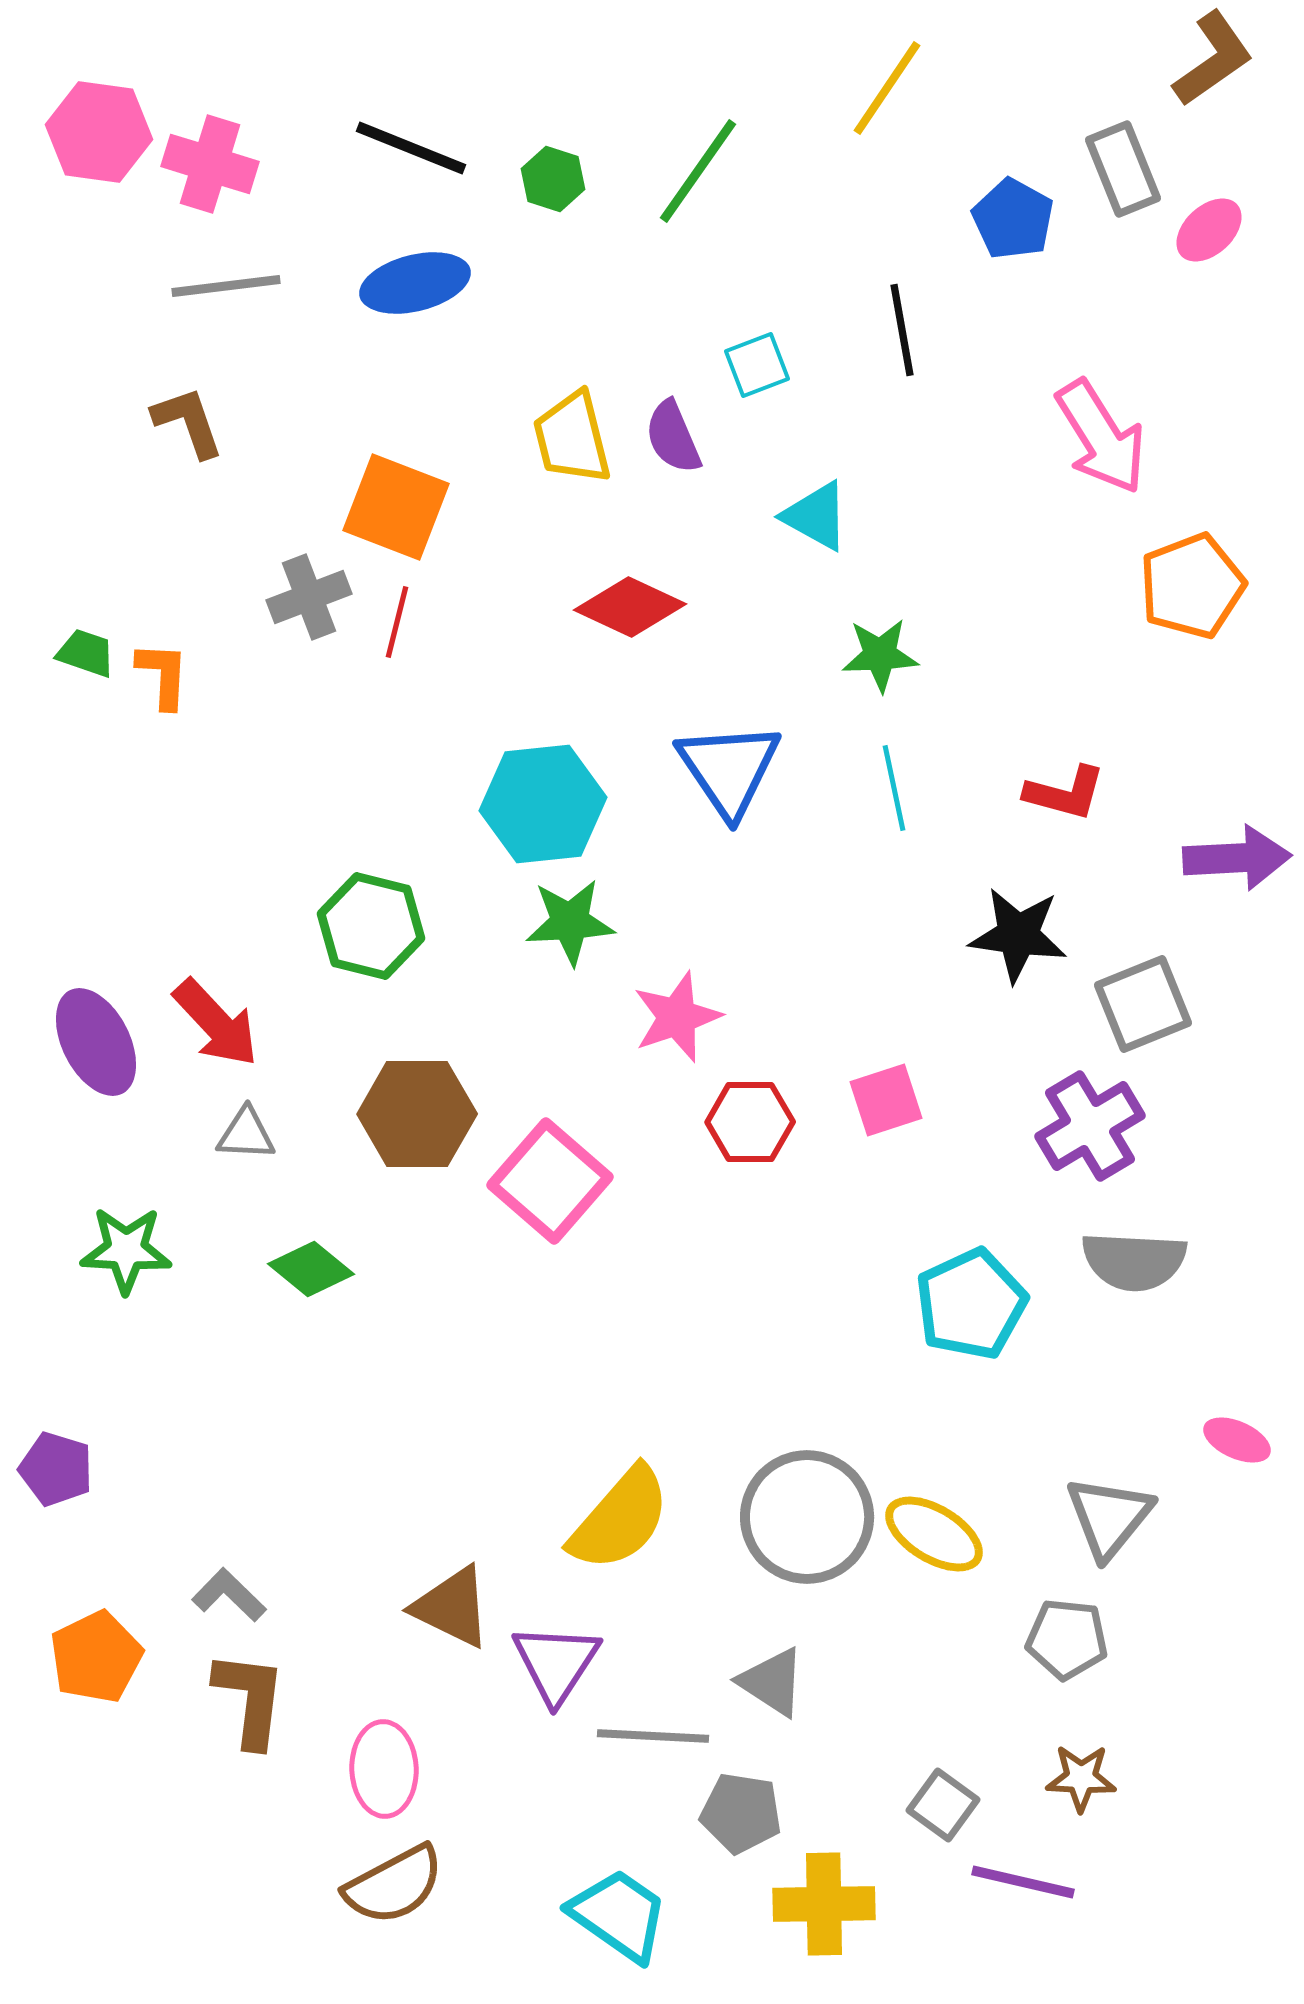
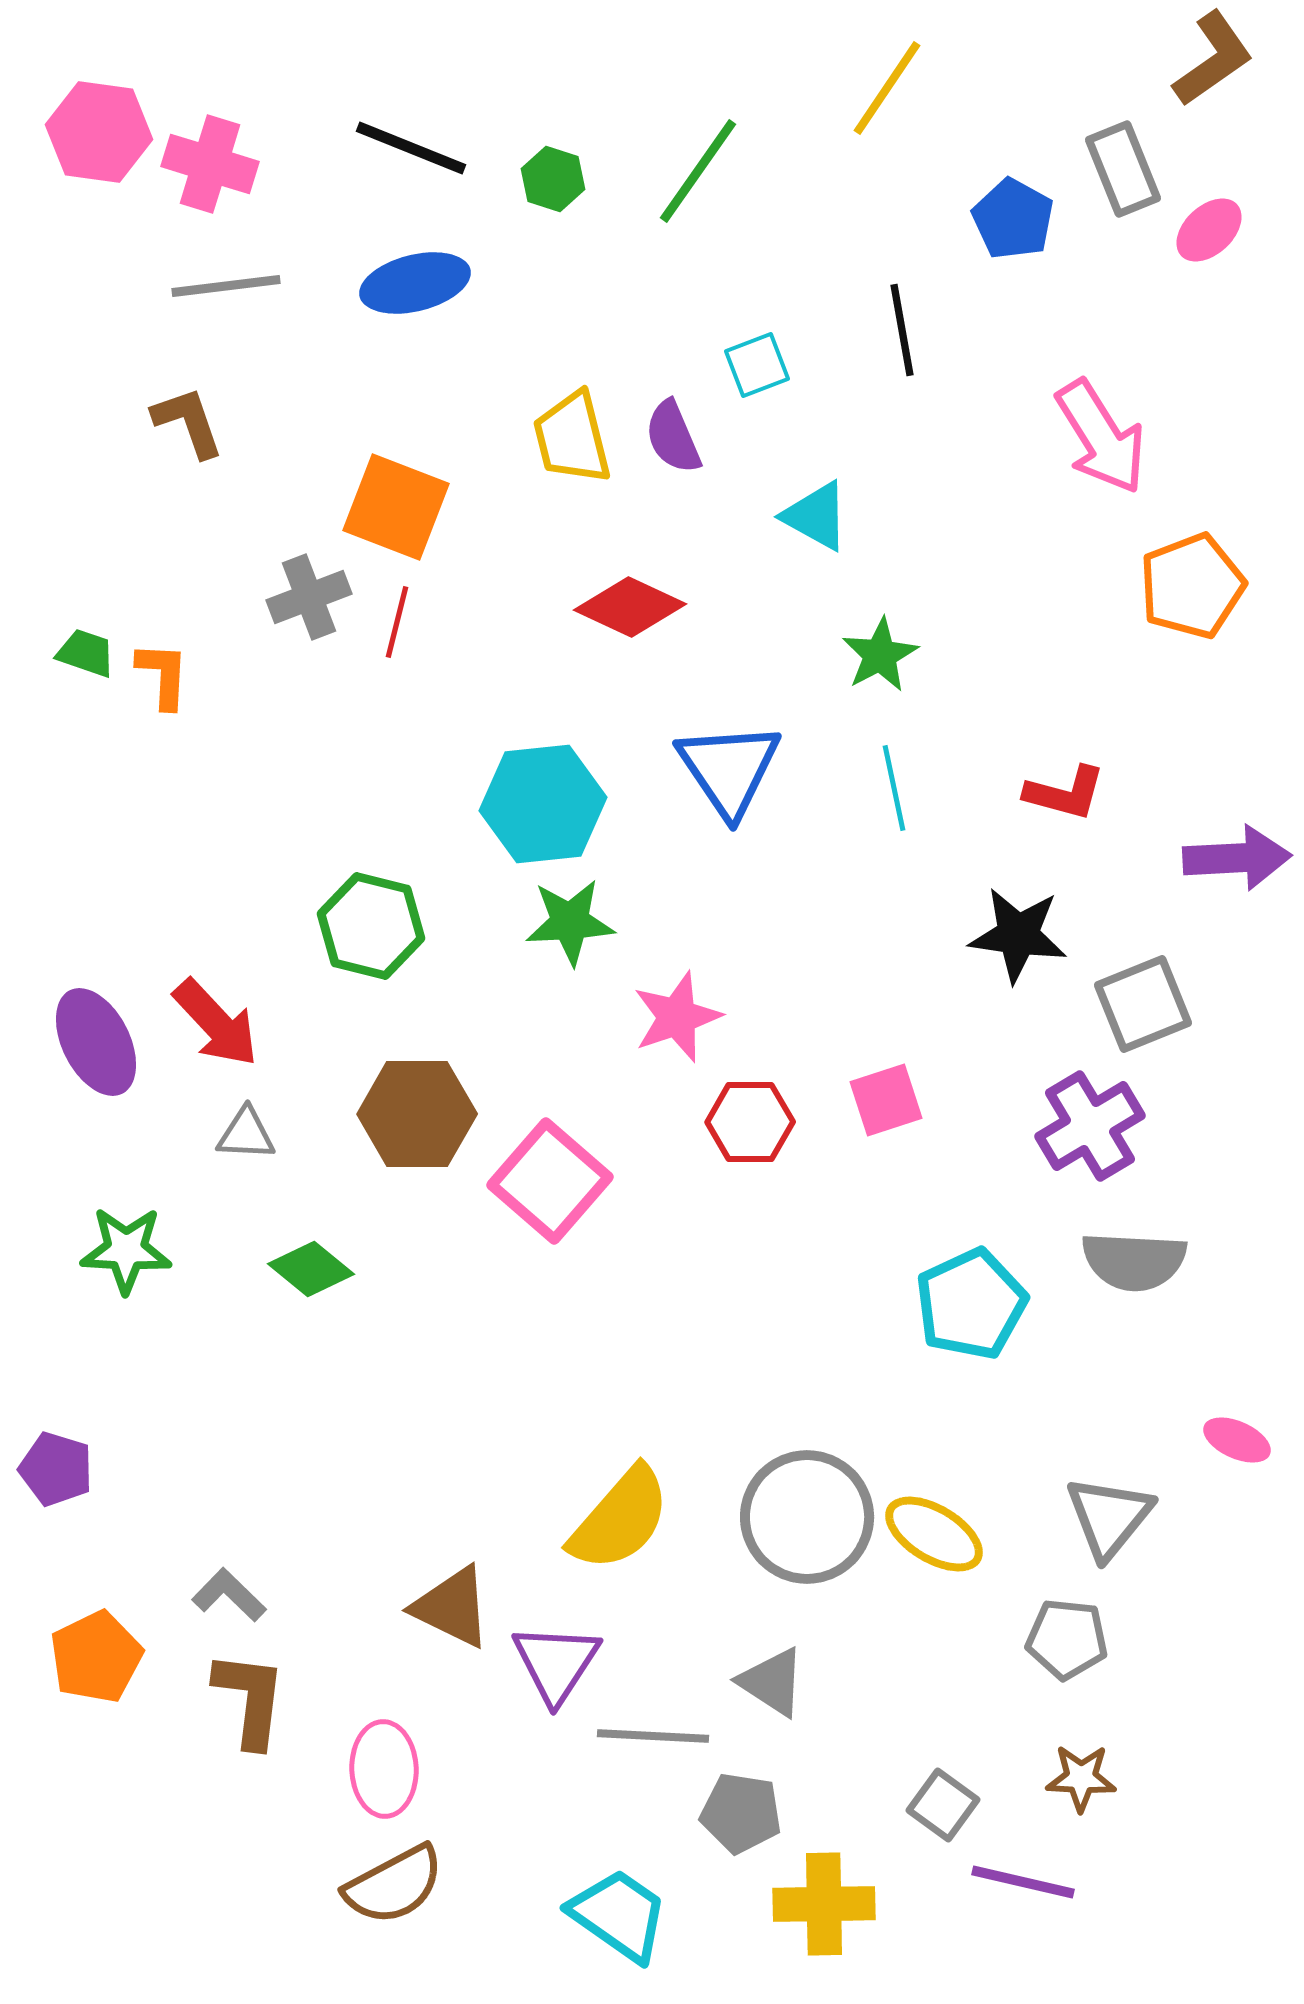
green star at (880, 655): rotated 26 degrees counterclockwise
